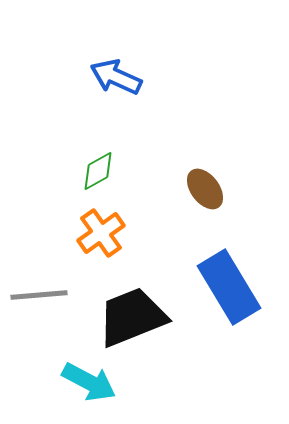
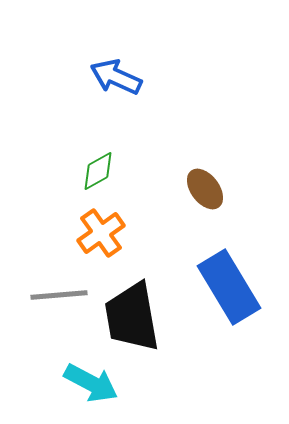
gray line: moved 20 px right
black trapezoid: rotated 78 degrees counterclockwise
cyan arrow: moved 2 px right, 1 px down
